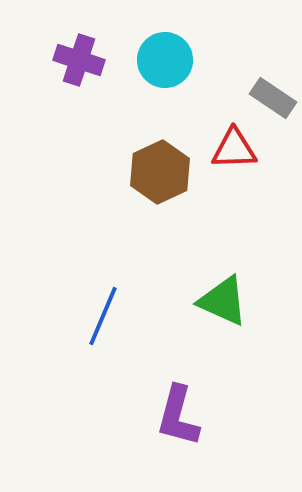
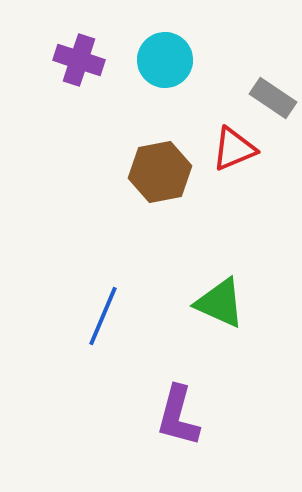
red triangle: rotated 21 degrees counterclockwise
brown hexagon: rotated 14 degrees clockwise
green triangle: moved 3 px left, 2 px down
